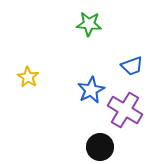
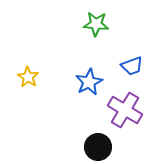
green star: moved 7 px right
blue star: moved 2 px left, 8 px up
black circle: moved 2 px left
